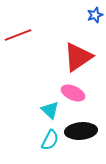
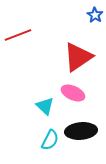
blue star: rotated 21 degrees counterclockwise
cyan triangle: moved 5 px left, 4 px up
